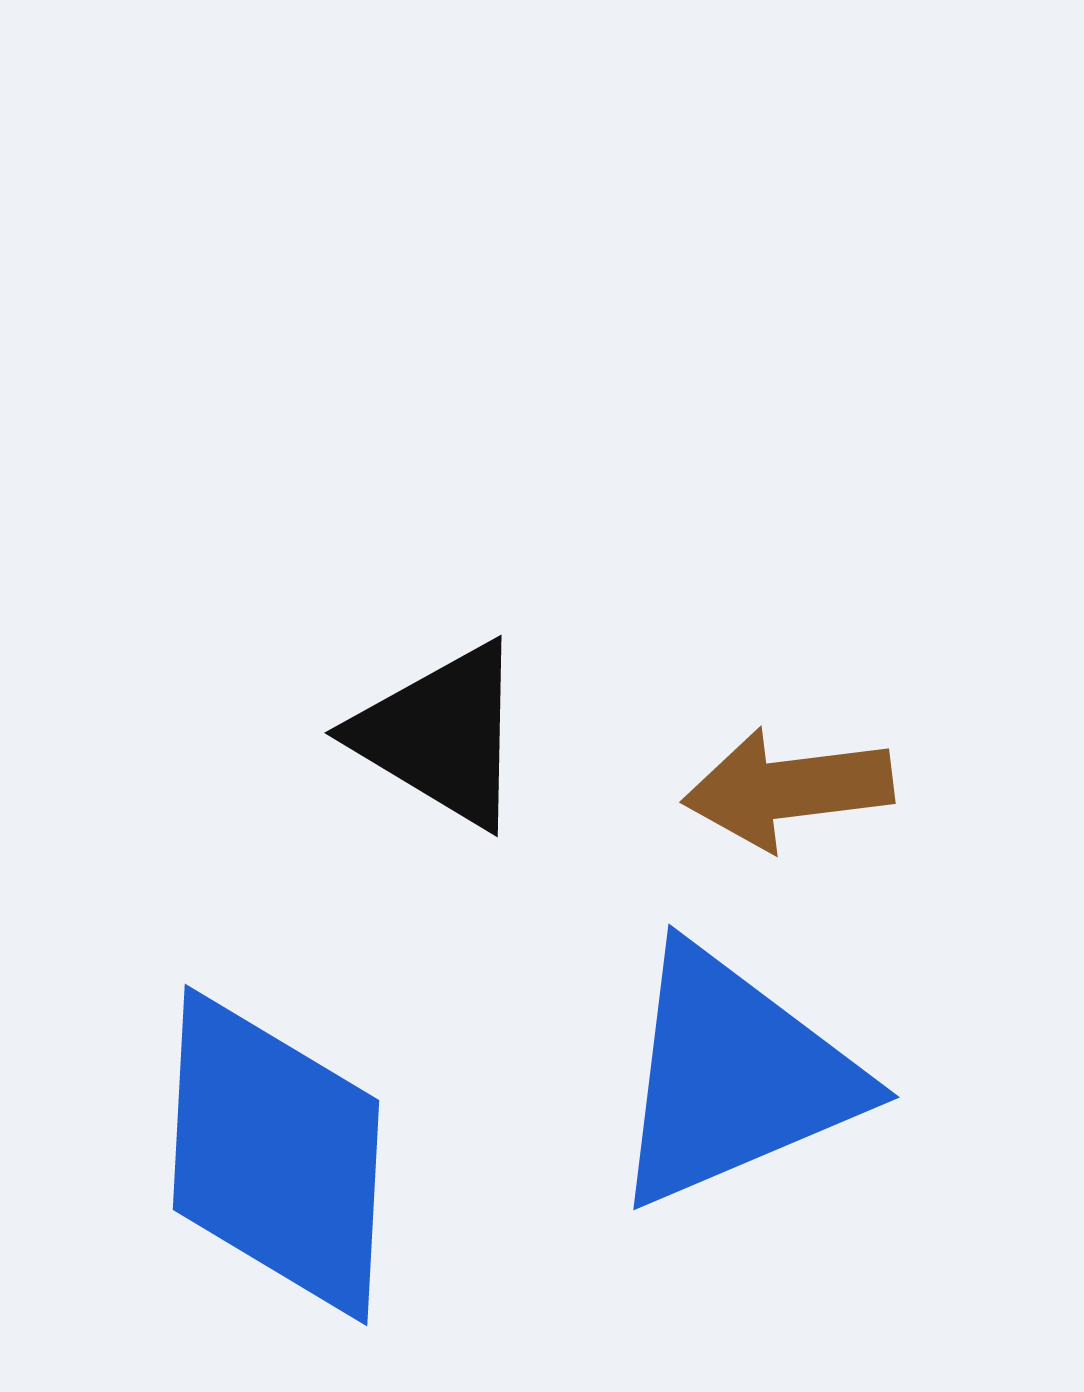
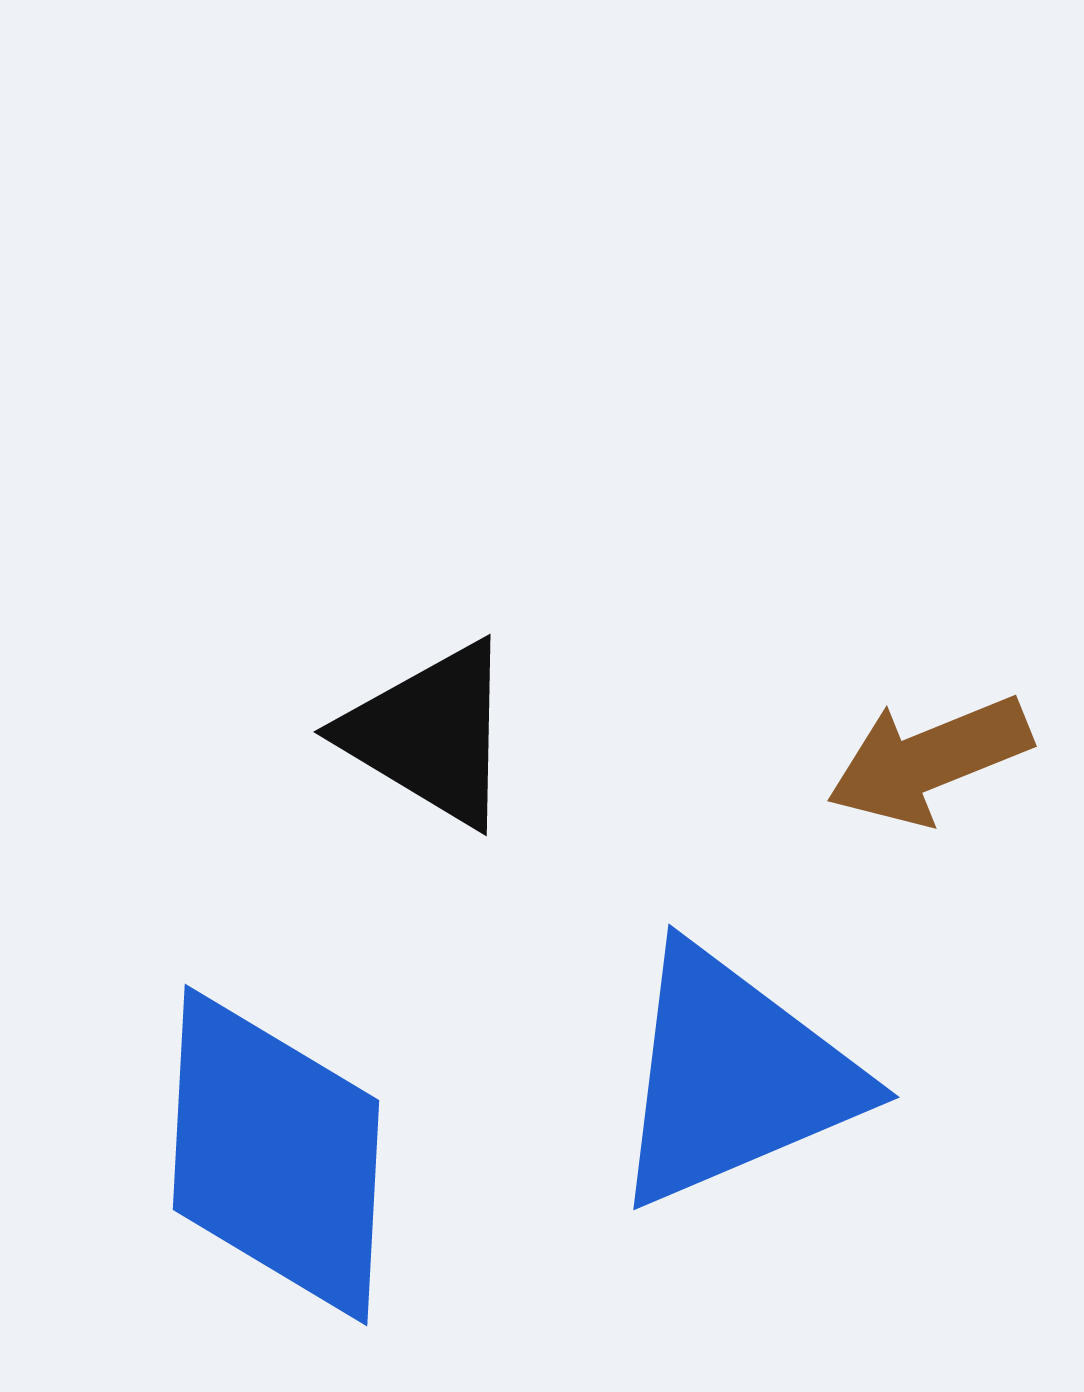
black triangle: moved 11 px left, 1 px up
brown arrow: moved 141 px right, 29 px up; rotated 15 degrees counterclockwise
